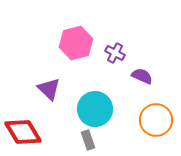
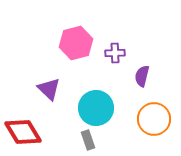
purple cross: rotated 30 degrees counterclockwise
purple semicircle: rotated 100 degrees counterclockwise
cyan circle: moved 1 px right, 1 px up
orange circle: moved 2 px left, 1 px up
